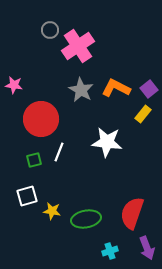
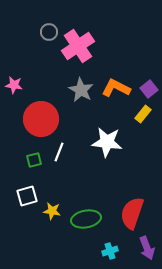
gray circle: moved 1 px left, 2 px down
